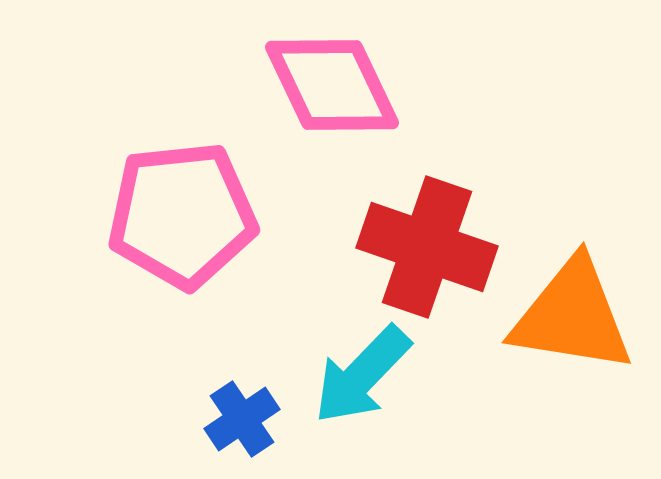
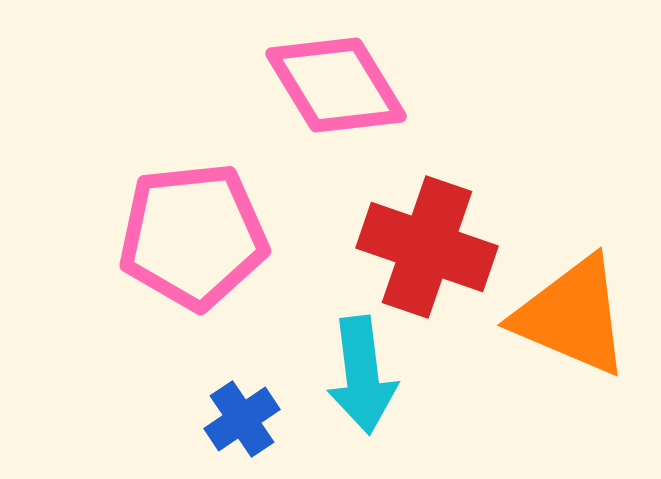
pink diamond: moved 4 px right; rotated 6 degrees counterclockwise
pink pentagon: moved 11 px right, 21 px down
orange triangle: rotated 14 degrees clockwise
cyan arrow: rotated 51 degrees counterclockwise
